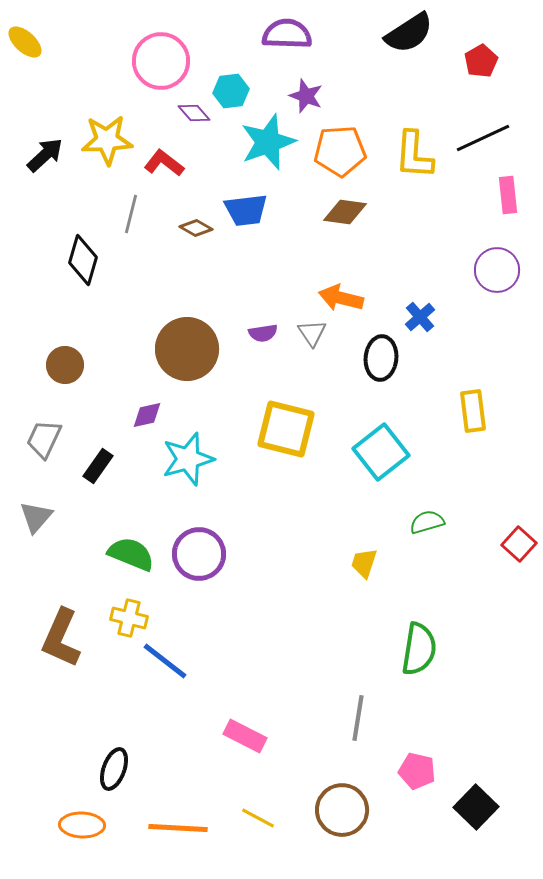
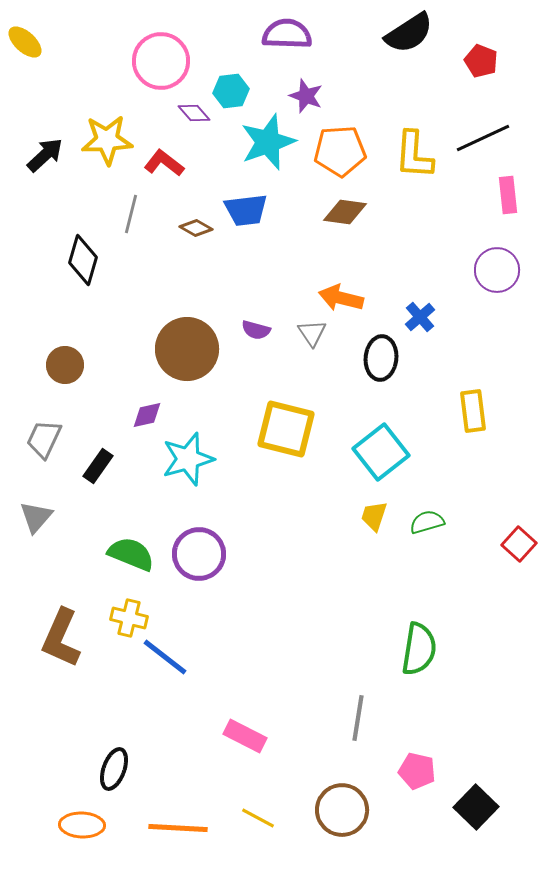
red pentagon at (481, 61): rotated 20 degrees counterclockwise
purple semicircle at (263, 333): moved 7 px left, 3 px up; rotated 24 degrees clockwise
yellow trapezoid at (364, 563): moved 10 px right, 47 px up
blue line at (165, 661): moved 4 px up
